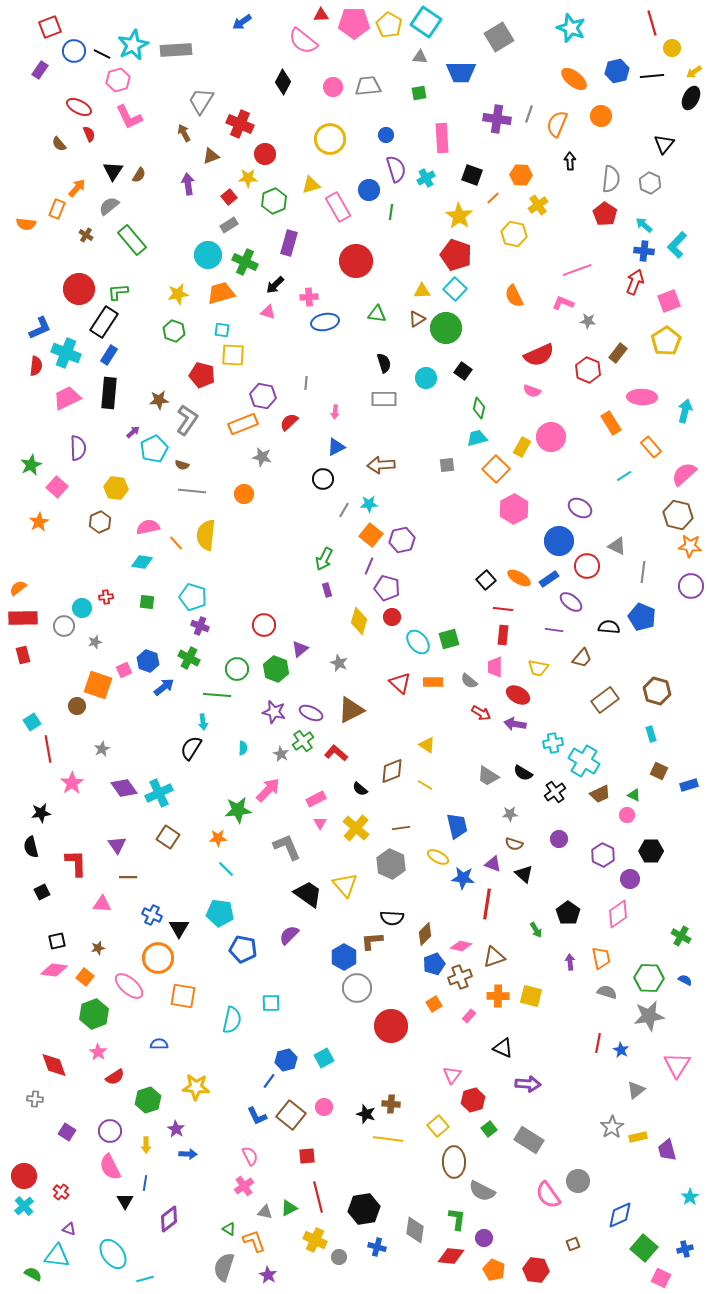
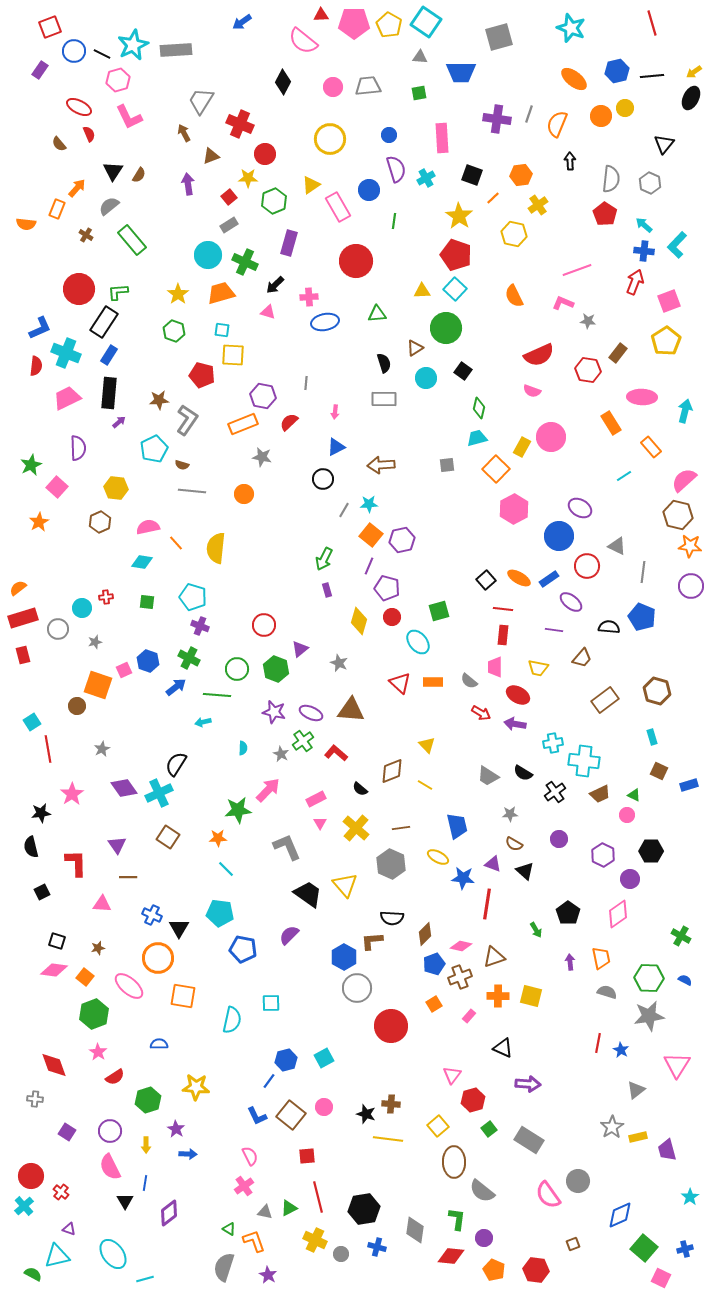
gray square at (499, 37): rotated 16 degrees clockwise
yellow circle at (672, 48): moved 47 px left, 60 px down
blue circle at (386, 135): moved 3 px right
orange hexagon at (521, 175): rotated 10 degrees counterclockwise
yellow triangle at (311, 185): rotated 18 degrees counterclockwise
green line at (391, 212): moved 3 px right, 9 px down
yellow star at (178, 294): rotated 25 degrees counterclockwise
green triangle at (377, 314): rotated 12 degrees counterclockwise
brown triangle at (417, 319): moved 2 px left, 29 px down
red hexagon at (588, 370): rotated 15 degrees counterclockwise
purple arrow at (133, 432): moved 14 px left, 10 px up
pink semicircle at (684, 474): moved 6 px down
yellow semicircle at (206, 535): moved 10 px right, 13 px down
blue circle at (559, 541): moved 5 px up
red rectangle at (23, 618): rotated 16 degrees counterclockwise
gray circle at (64, 626): moved 6 px left, 3 px down
green square at (449, 639): moved 10 px left, 28 px up
blue arrow at (164, 687): moved 12 px right
brown triangle at (351, 710): rotated 32 degrees clockwise
cyan arrow at (203, 722): rotated 84 degrees clockwise
cyan rectangle at (651, 734): moved 1 px right, 3 px down
yellow triangle at (427, 745): rotated 12 degrees clockwise
black semicircle at (191, 748): moved 15 px left, 16 px down
cyan cross at (584, 761): rotated 24 degrees counterclockwise
pink star at (72, 783): moved 11 px down
brown semicircle at (514, 844): rotated 12 degrees clockwise
black triangle at (524, 874): moved 1 px right, 3 px up
black square at (57, 941): rotated 30 degrees clockwise
red circle at (24, 1176): moved 7 px right
gray semicircle at (482, 1191): rotated 12 degrees clockwise
purple diamond at (169, 1219): moved 6 px up
cyan triangle at (57, 1256): rotated 20 degrees counterclockwise
gray circle at (339, 1257): moved 2 px right, 3 px up
